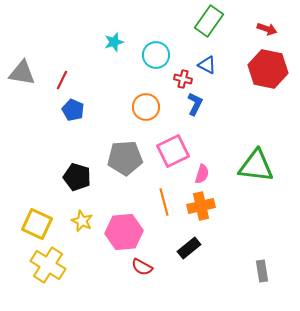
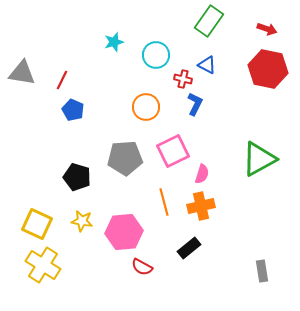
green triangle: moved 3 px right, 7 px up; rotated 36 degrees counterclockwise
yellow star: rotated 15 degrees counterclockwise
yellow cross: moved 5 px left
